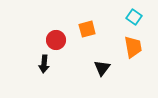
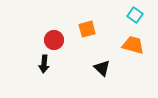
cyan square: moved 1 px right, 2 px up
red circle: moved 2 px left
orange trapezoid: moved 2 px up; rotated 65 degrees counterclockwise
black triangle: rotated 24 degrees counterclockwise
